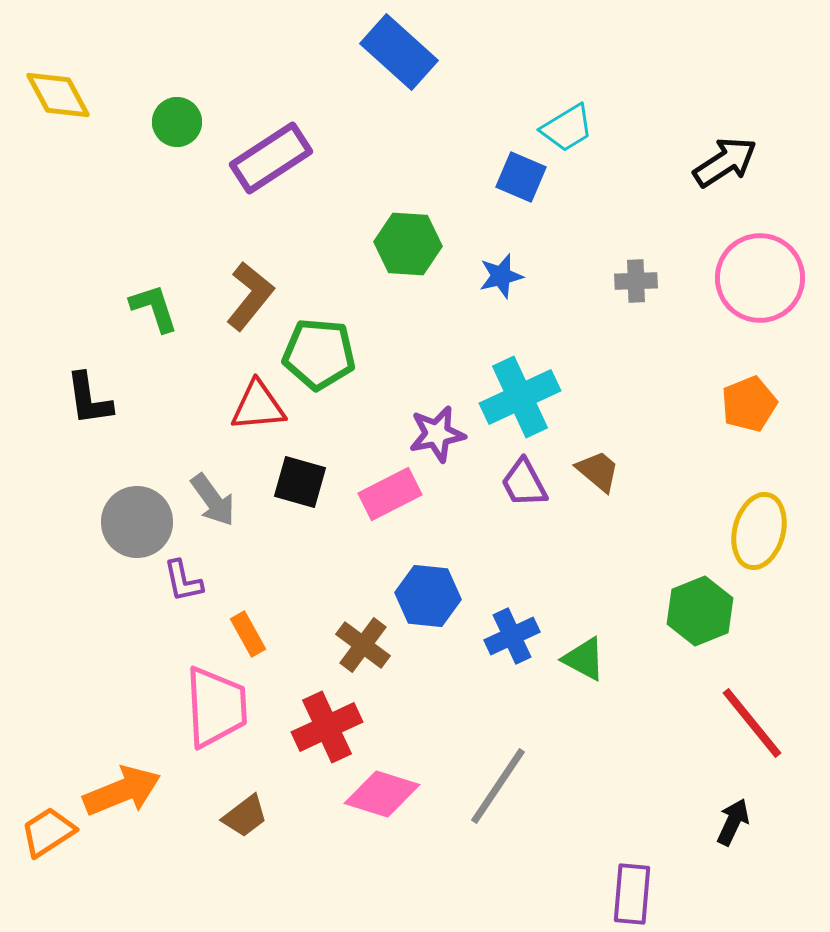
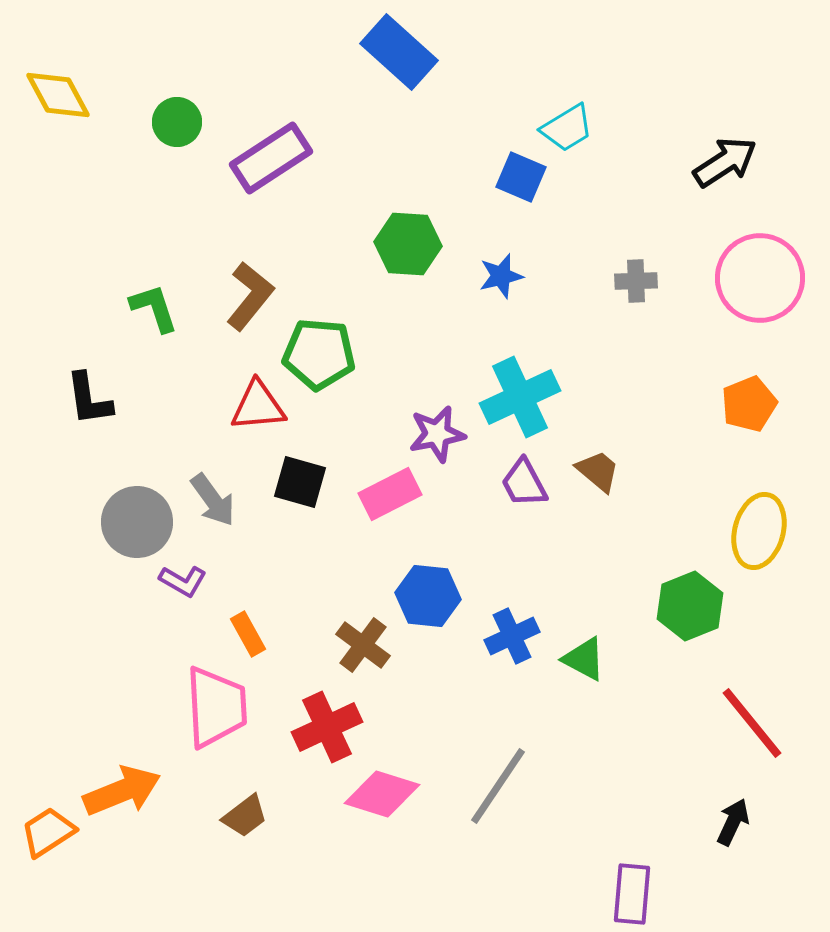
purple L-shape at (183, 581): rotated 48 degrees counterclockwise
green hexagon at (700, 611): moved 10 px left, 5 px up
